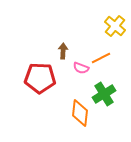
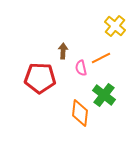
pink semicircle: rotated 56 degrees clockwise
green cross: moved 1 px down; rotated 20 degrees counterclockwise
